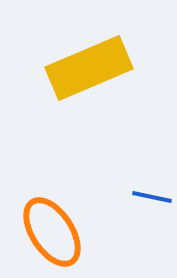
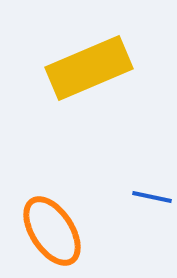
orange ellipse: moved 1 px up
